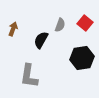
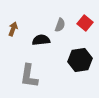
black semicircle: rotated 54 degrees clockwise
black hexagon: moved 2 px left, 2 px down
